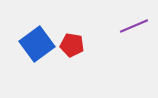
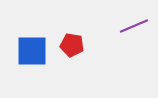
blue square: moved 5 px left, 7 px down; rotated 36 degrees clockwise
